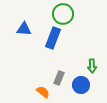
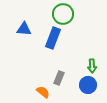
blue circle: moved 7 px right
